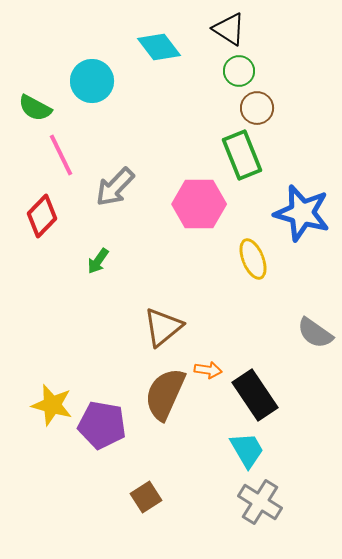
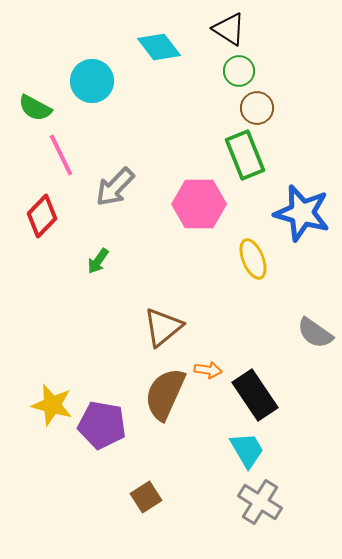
green rectangle: moved 3 px right
